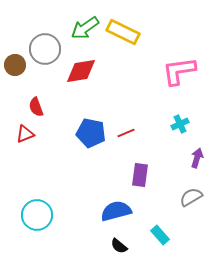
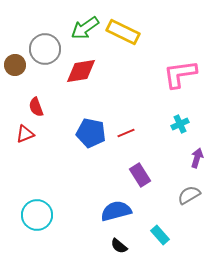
pink L-shape: moved 1 px right, 3 px down
purple rectangle: rotated 40 degrees counterclockwise
gray semicircle: moved 2 px left, 2 px up
